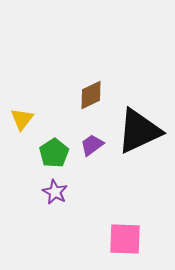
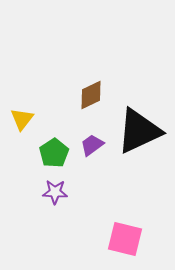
purple star: rotated 25 degrees counterclockwise
pink square: rotated 12 degrees clockwise
